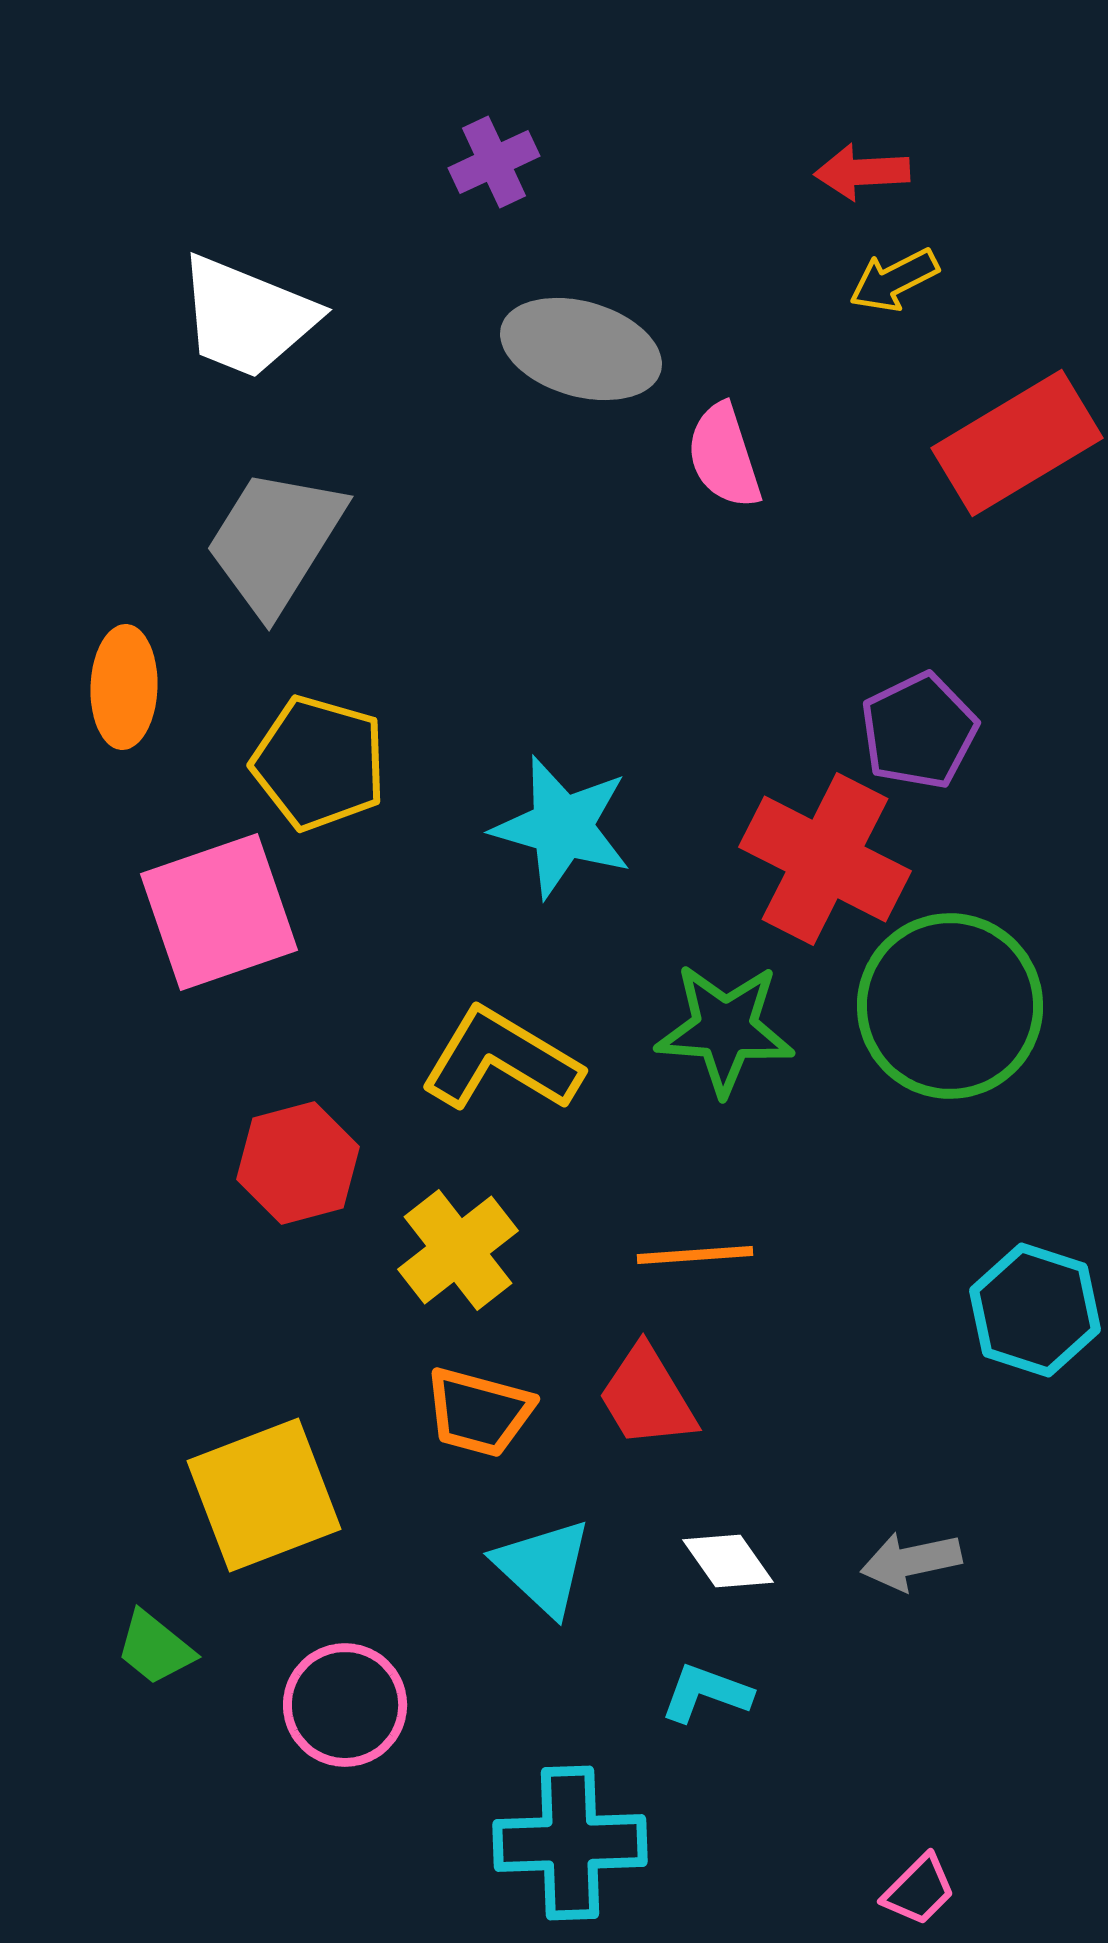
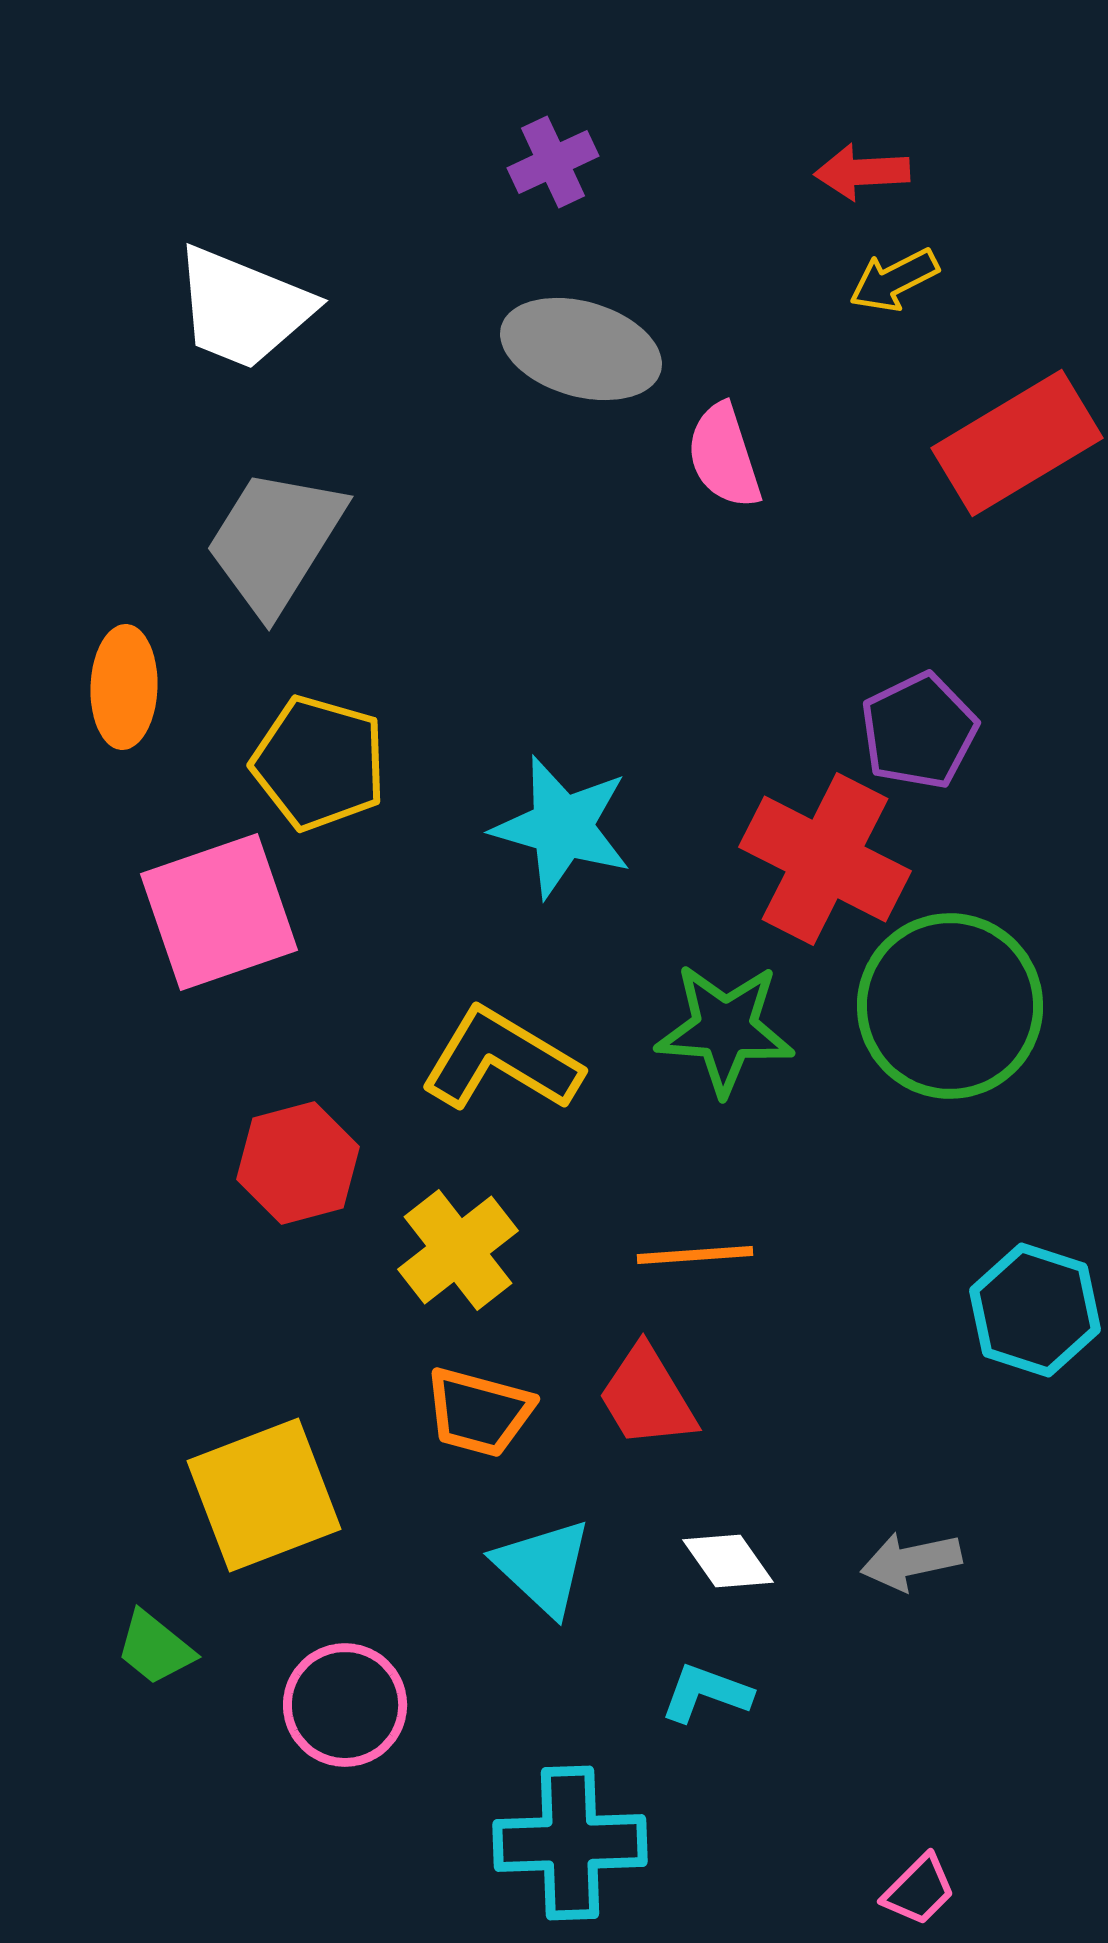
purple cross: moved 59 px right
white trapezoid: moved 4 px left, 9 px up
